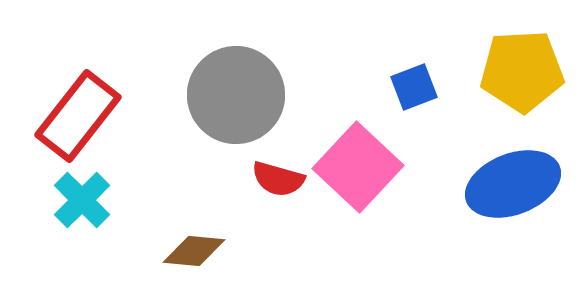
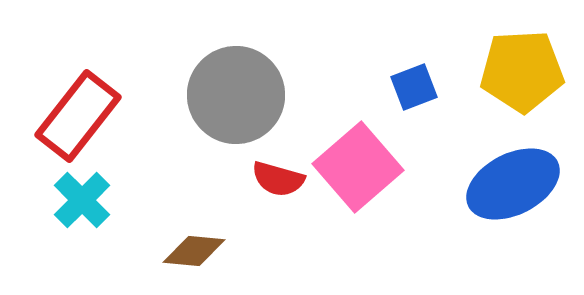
pink square: rotated 6 degrees clockwise
blue ellipse: rotated 6 degrees counterclockwise
